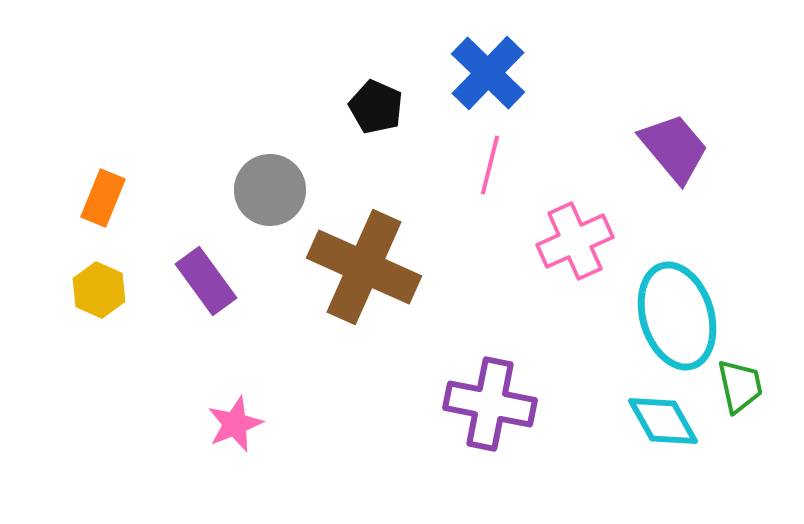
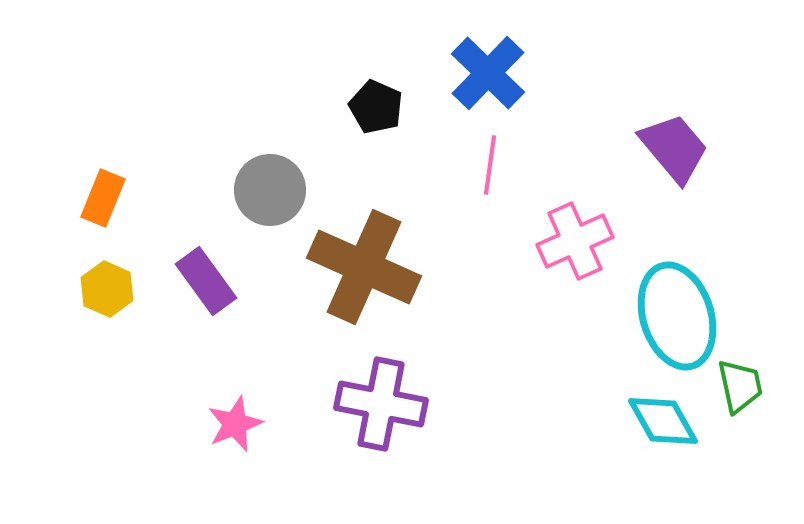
pink line: rotated 6 degrees counterclockwise
yellow hexagon: moved 8 px right, 1 px up
purple cross: moved 109 px left
